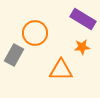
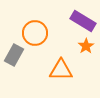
purple rectangle: moved 2 px down
orange star: moved 4 px right, 1 px up; rotated 28 degrees counterclockwise
